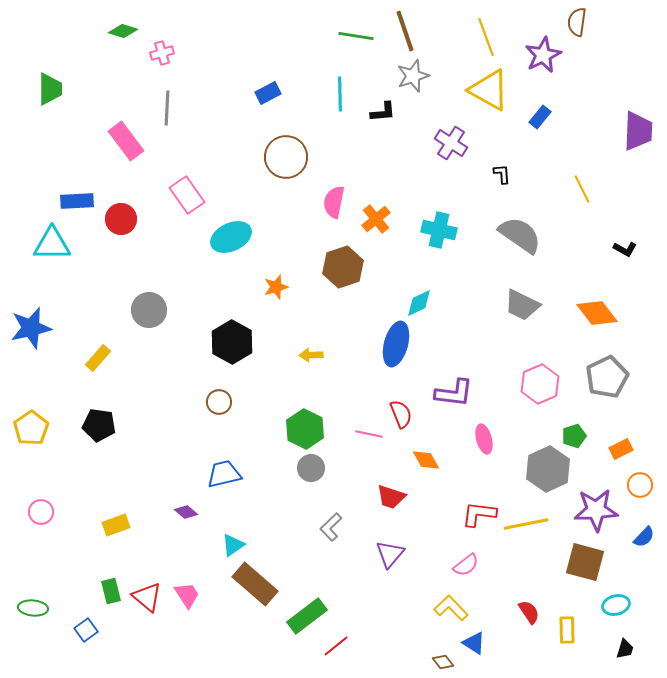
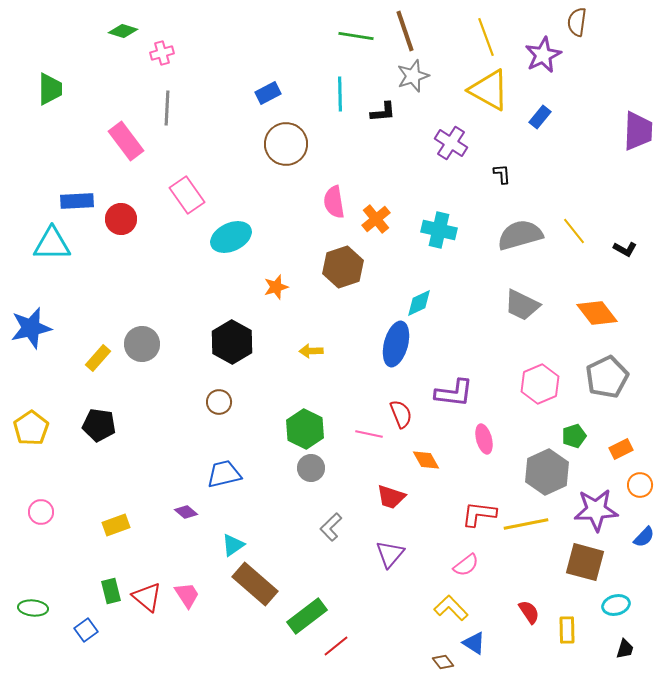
brown circle at (286, 157): moved 13 px up
yellow line at (582, 189): moved 8 px left, 42 px down; rotated 12 degrees counterclockwise
pink semicircle at (334, 202): rotated 20 degrees counterclockwise
gray semicircle at (520, 235): rotated 51 degrees counterclockwise
gray circle at (149, 310): moved 7 px left, 34 px down
yellow arrow at (311, 355): moved 4 px up
gray hexagon at (548, 469): moved 1 px left, 3 px down
